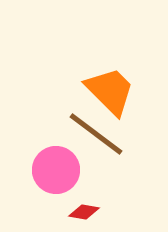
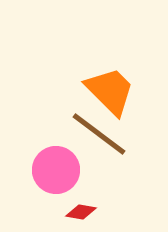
brown line: moved 3 px right
red diamond: moved 3 px left
